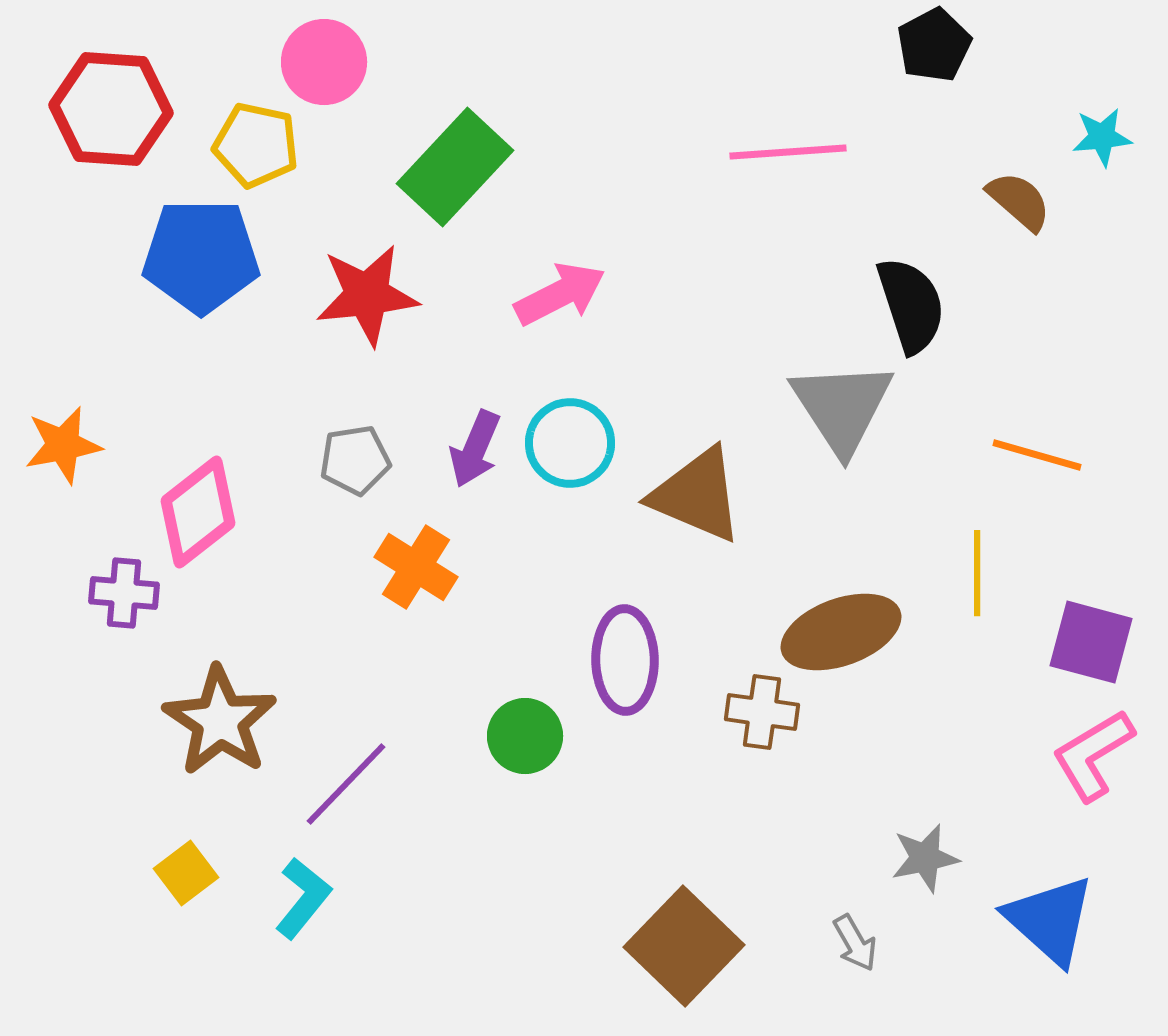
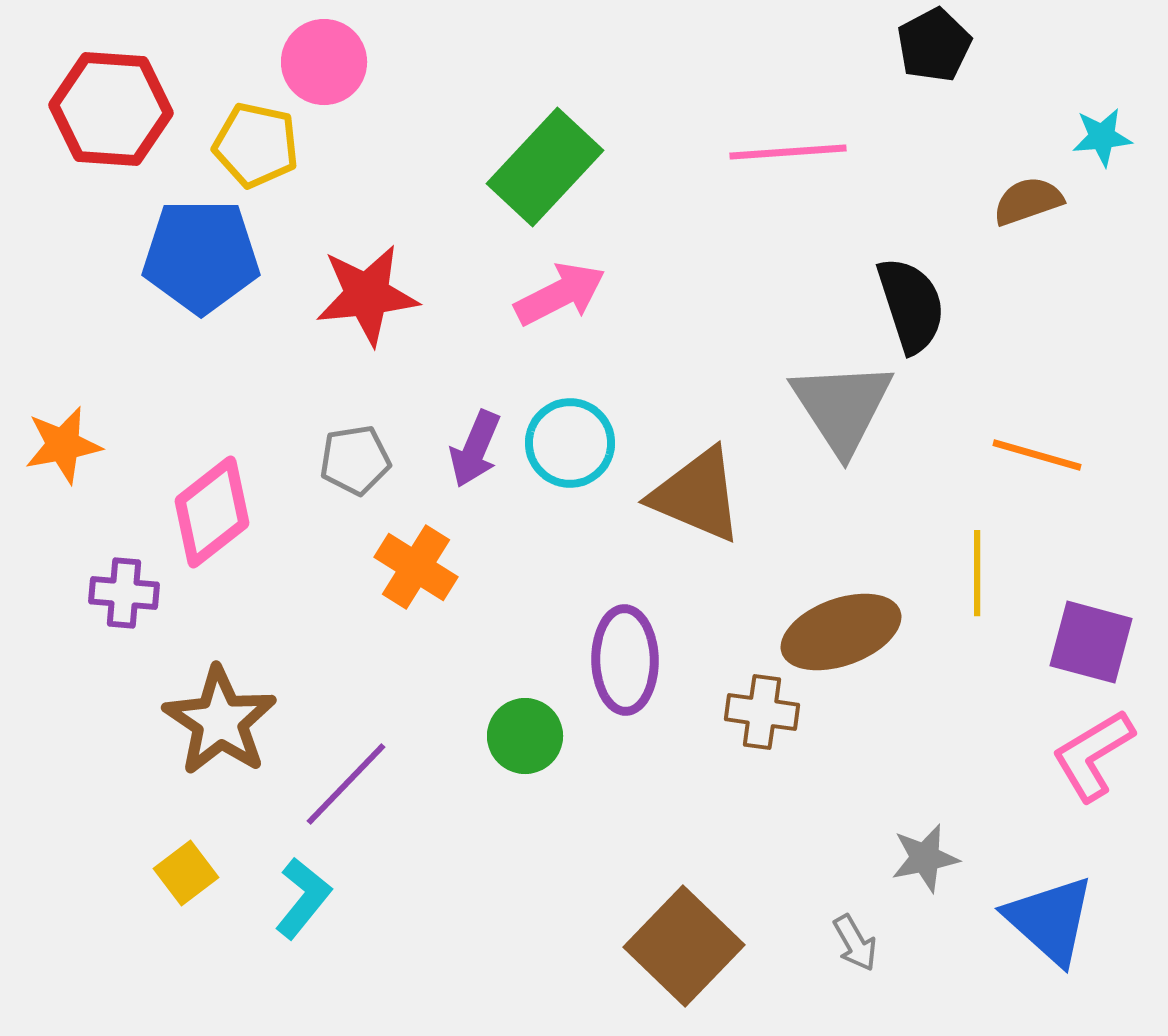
green rectangle: moved 90 px right
brown semicircle: moved 9 px right; rotated 60 degrees counterclockwise
pink diamond: moved 14 px right
